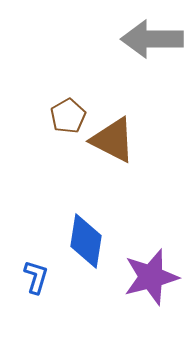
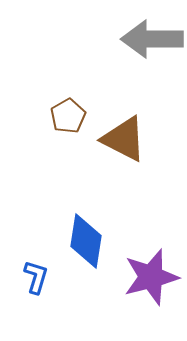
brown triangle: moved 11 px right, 1 px up
